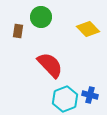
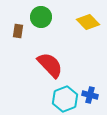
yellow diamond: moved 7 px up
